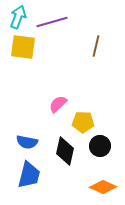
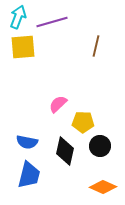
yellow square: rotated 12 degrees counterclockwise
